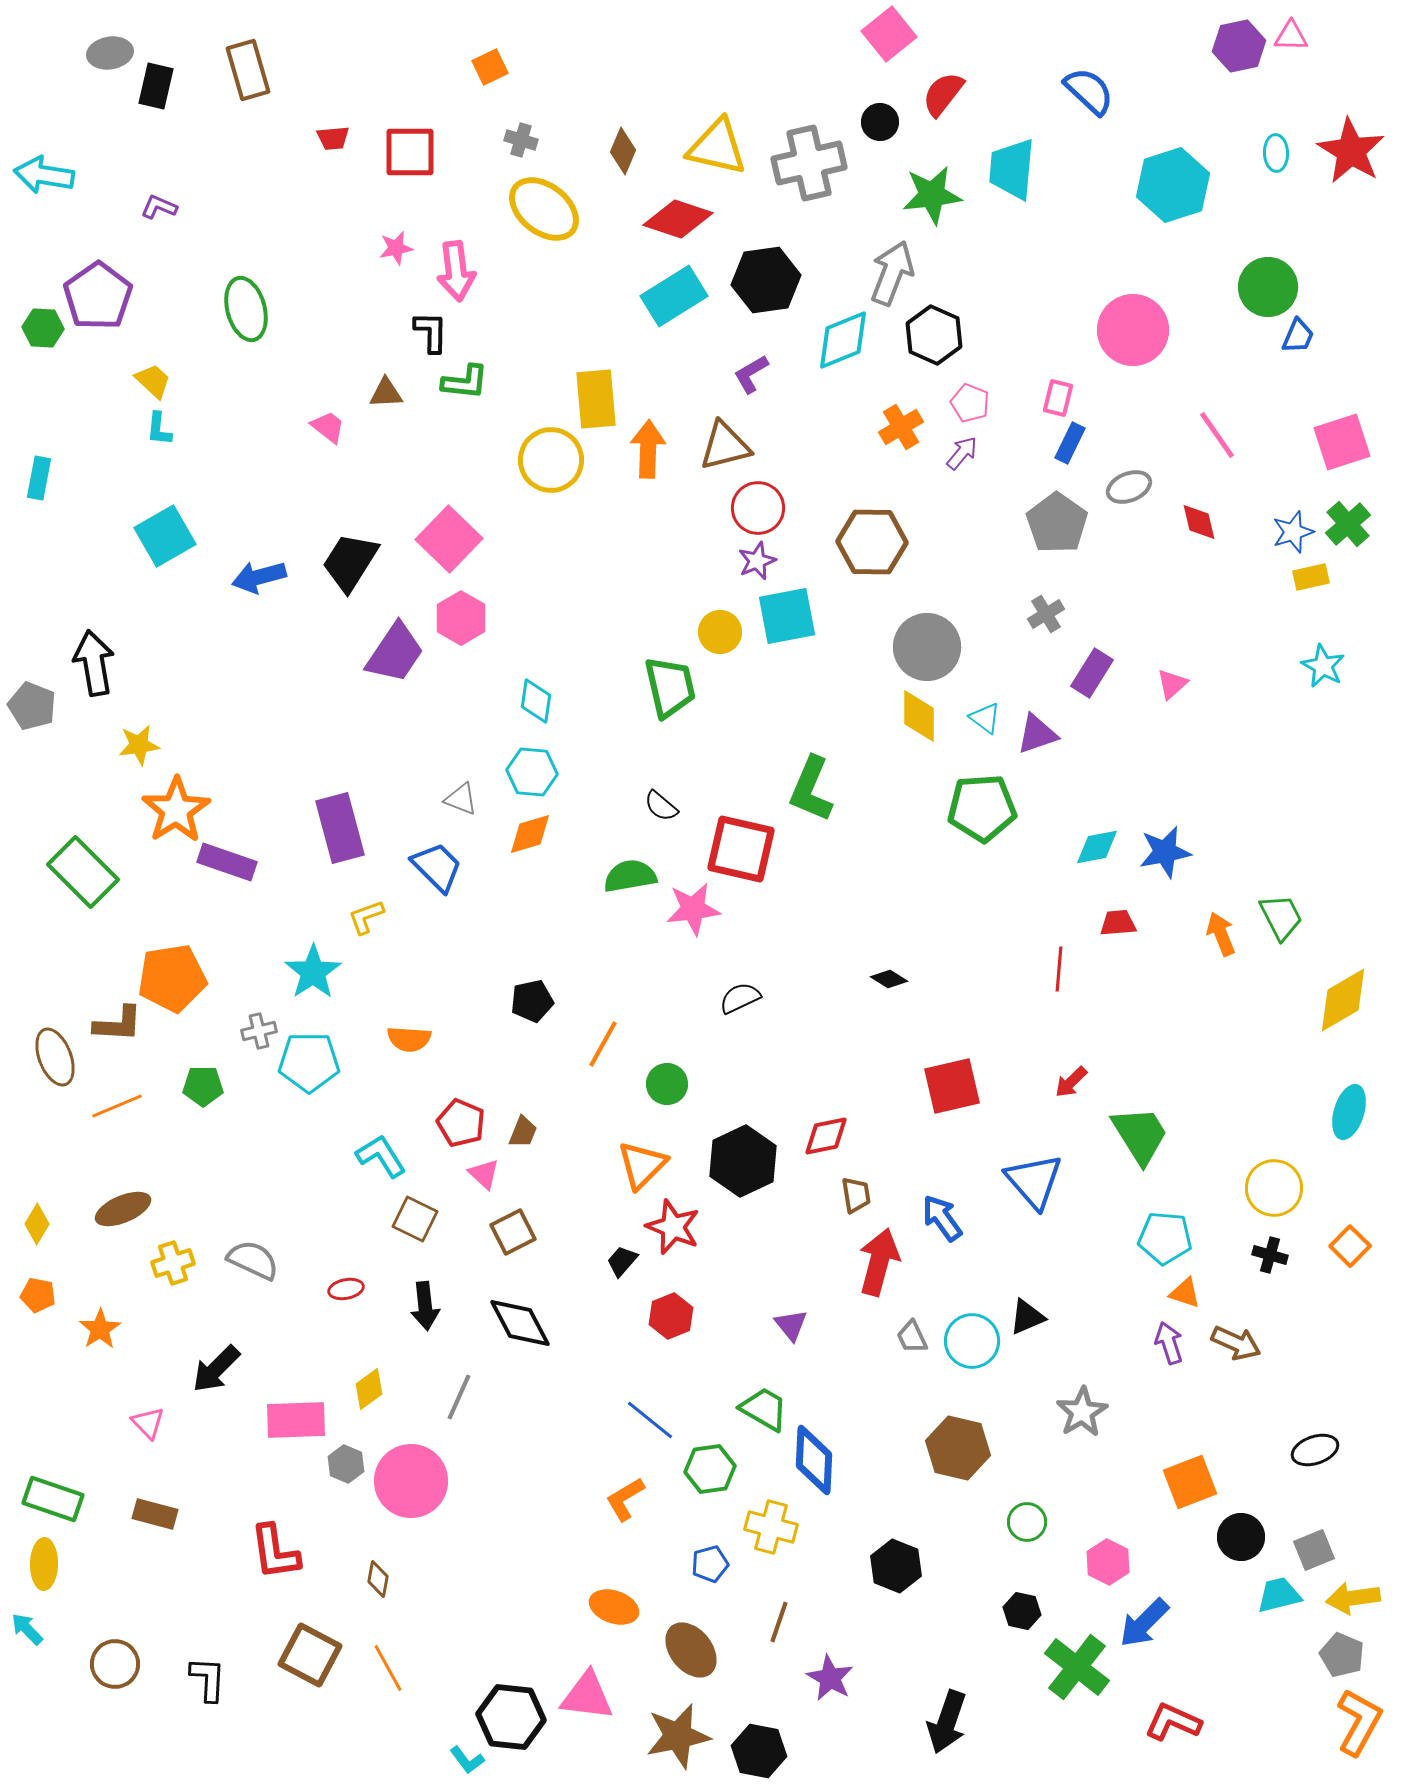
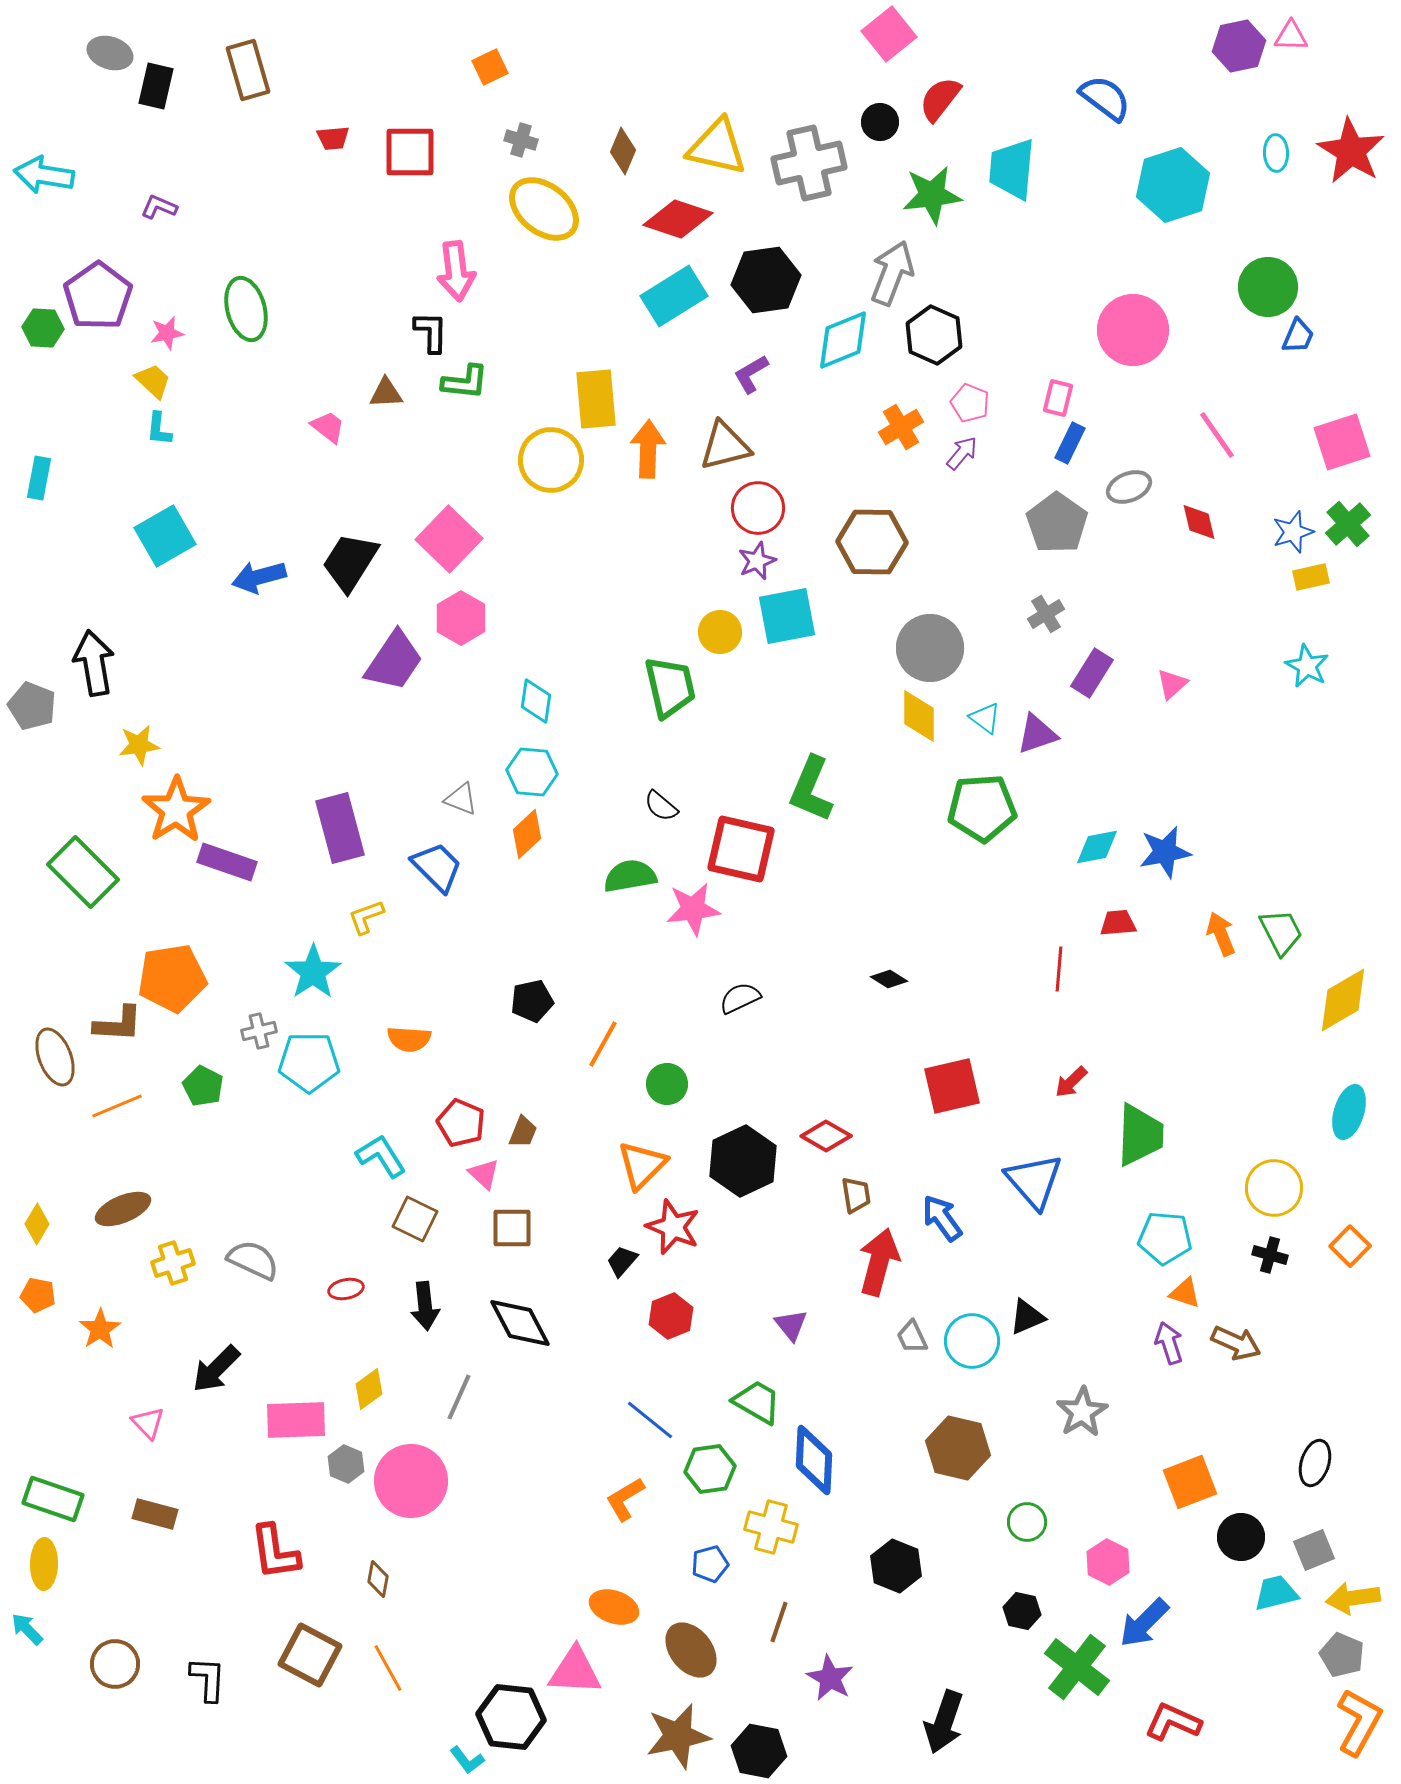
gray ellipse at (110, 53): rotated 27 degrees clockwise
blue semicircle at (1089, 91): moved 16 px right, 7 px down; rotated 6 degrees counterclockwise
red semicircle at (943, 94): moved 3 px left, 5 px down
pink star at (396, 248): moved 229 px left, 85 px down
gray circle at (927, 647): moved 3 px right, 1 px down
purple trapezoid at (395, 653): moved 1 px left, 8 px down
cyan star at (1323, 666): moved 16 px left
orange diamond at (530, 834): moved 3 px left; rotated 27 degrees counterclockwise
green trapezoid at (1281, 917): moved 15 px down
green pentagon at (203, 1086): rotated 27 degrees clockwise
green trapezoid at (1140, 1135): rotated 34 degrees clockwise
red diamond at (826, 1136): rotated 42 degrees clockwise
brown square at (513, 1232): moved 1 px left, 4 px up; rotated 27 degrees clockwise
green trapezoid at (764, 1409): moved 7 px left, 7 px up
black ellipse at (1315, 1450): moved 13 px down; rotated 54 degrees counterclockwise
cyan trapezoid at (1279, 1595): moved 3 px left, 2 px up
pink triangle at (587, 1696): moved 12 px left, 25 px up; rotated 4 degrees counterclockwise
black arrow at (947, 1722): moved 3 px left
